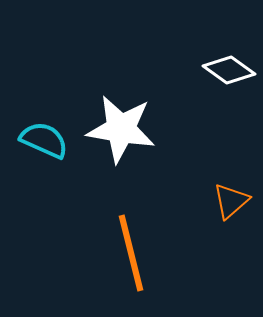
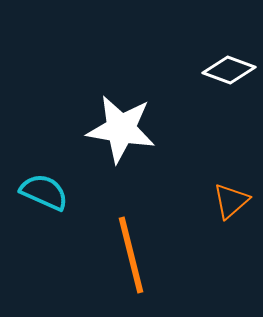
white diamond: rotated 15 degrees counterclockwise
cyan semicircle: moved 52 px down
orange line: moved 2 px down
